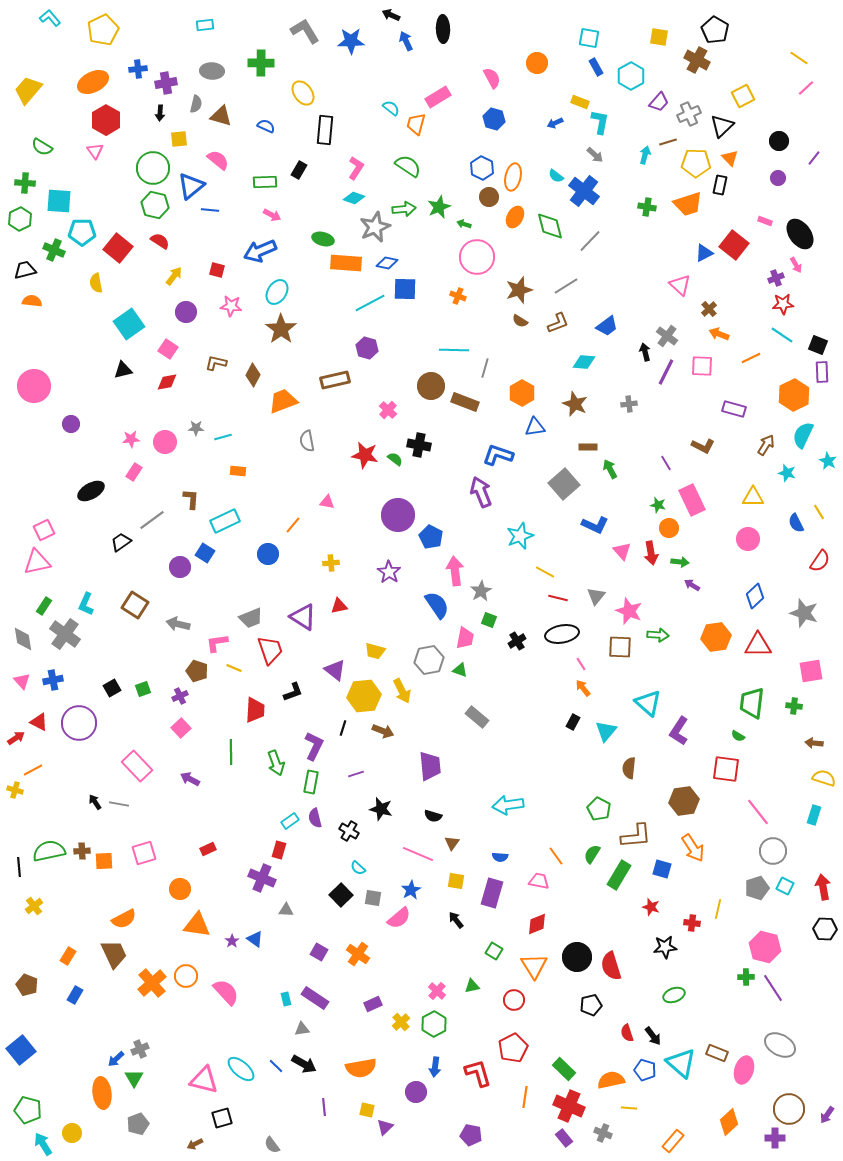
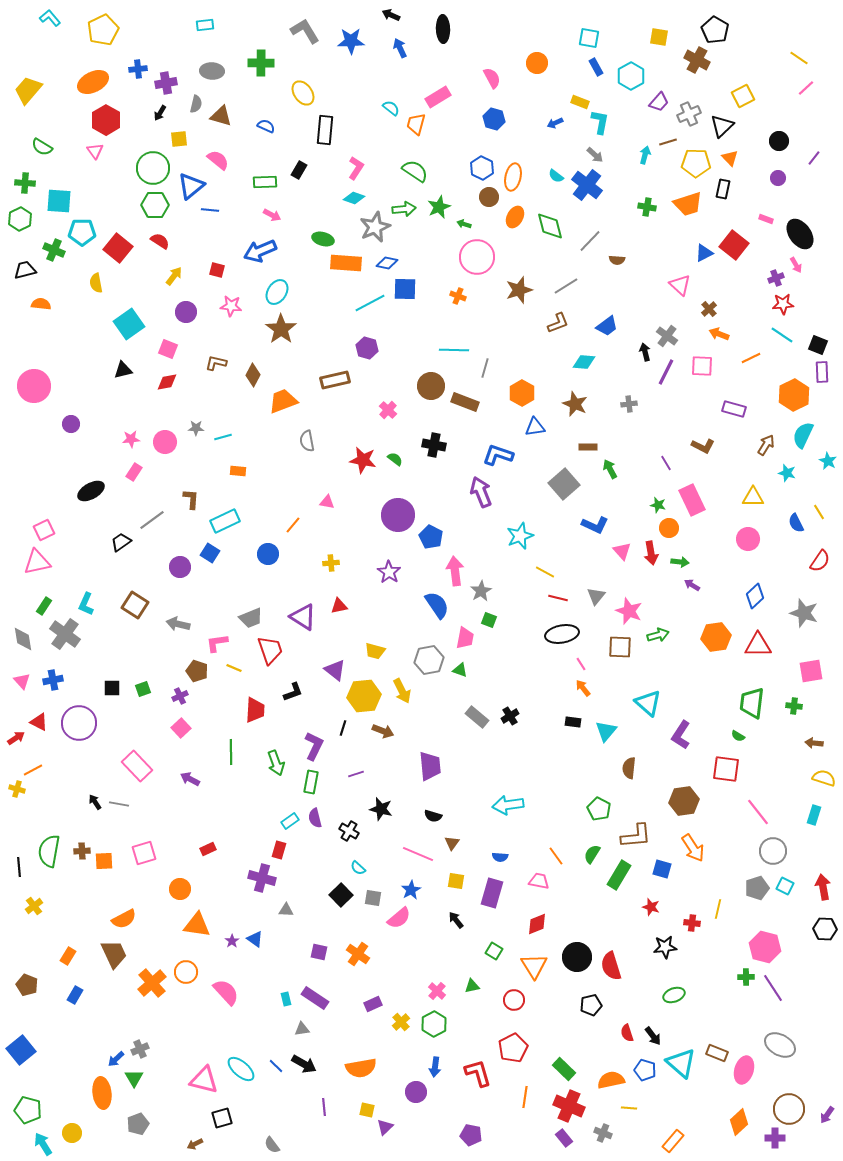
blue arrow at (406, 41): moved 6 px left, 7 px down
black arrow at (160, 113): rotated 28 degrees clockwise
green semicircle at (408, 166): moved 7 px right, 5 px down
black rectangle at (720, 185): moved 3 px right, 4 px down
blue cross at (584, 191): moved 3 px right, 6 px up
green hexagon at (155, 205): rotated 12 degrees counterclockwise
pink rectangle at (765, 221): moved 1 px right, 2 px up
orange semicircle at (32, 301): moved 9 px right, 3 px down
brown semicircle at (520, 321): moved 97 px right, 61 px up; rotated 28 degrees counterclockwise
pink square at (168, 349): rotated 12 degrees counterclockwise
black cross at (419, 445): moved 15 px right
red star at (365, 455): moved 2 px left, 5 px down
blue square at (205, 553): moved 5 px right
green arrow at (658, 635): rotated 20 degrees counterclockwise
black cross at (517, 641): moved 7 px left, 75 px down
black square at (112, 688): rotated 30 degrees clockwise
black rectangle at (573, 722): rotated 70 degrees clockwise
purple L-shape at (679, 731): moved 2 px right, 4 px down
yellow cross at (15, 790): moved 2 px right, 1 px up
green semicircle at (49, 851): rotated 68 degrees counterclockwise
purple cross at (262, 878): rotated 8 degrees counterclockwise
purple square at (319, 952): rotated 18 degrees counterclockwise
orange circle at (186, 976): moved 4 px up
orange diamond at (729, 1122): moved 10 px right
